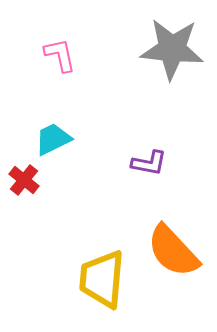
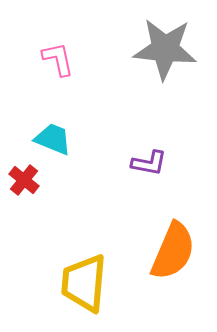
gray star: moved 7 px left
pink L-shape: moved 2 px left, 4 px down
cyan trapezoid: rotated 48 degrees clockwise
orange semicircle: rotated 114 degrees counterclockwise
yellow trapezoid: moved 18 px left, 4 px down
